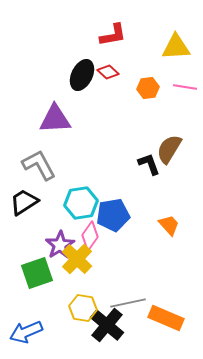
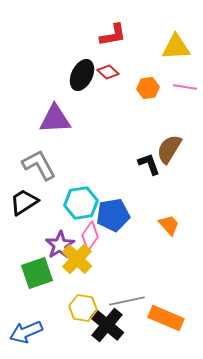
gray line: moved 1 px left, 2 px up
